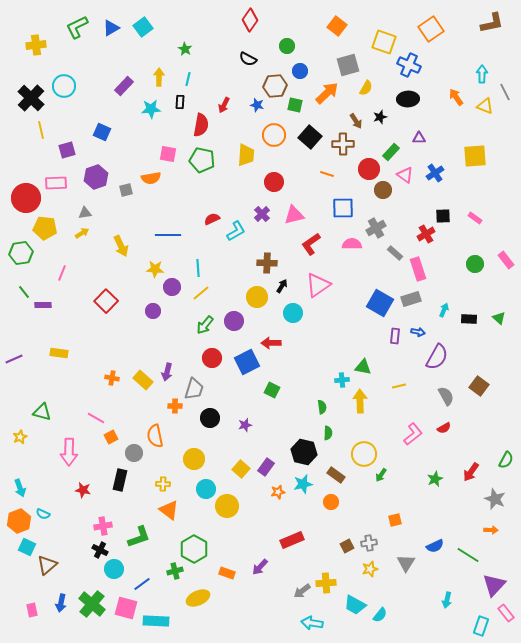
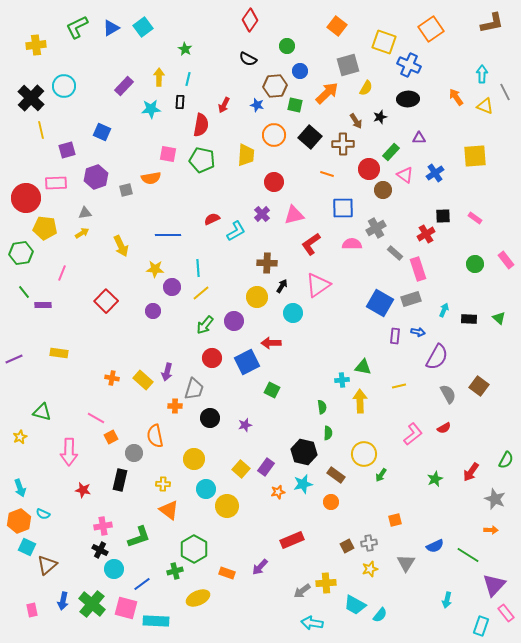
gray semicircle at (446, 396): moved 2 px right, 2 px up
blue arrow at (61, 603): moved 2 px right, 2 px up
